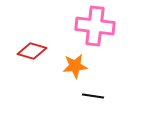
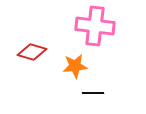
red diamond: moved 1 px down
black line: moved 3 px up; rotated 10 degrees counterclockwise
